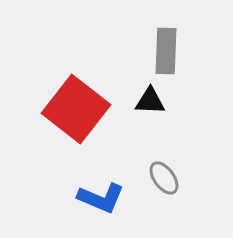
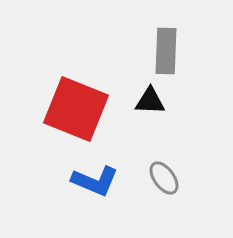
red square: rotated 16 degrees counterclockwise
blue L-shape: moved 6 px left, 17 px up
